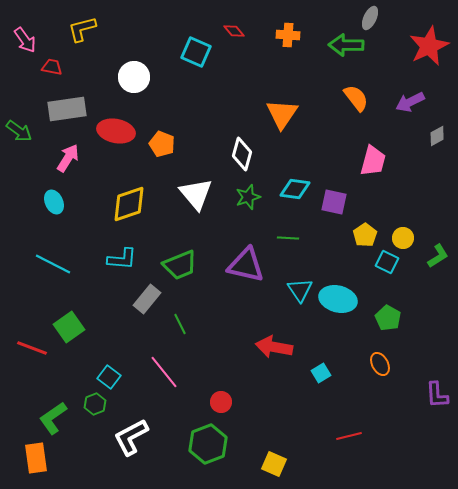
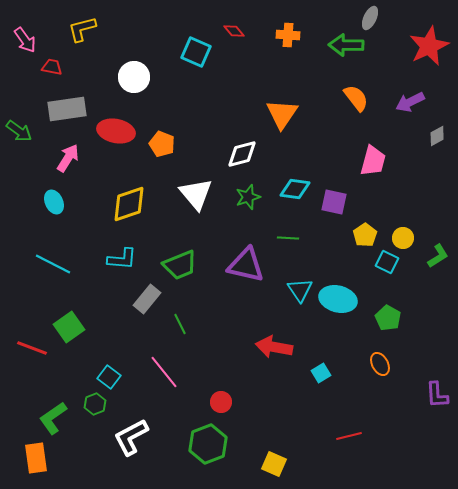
white diamond at (242, 154): rotated 60 degrees clockwise
